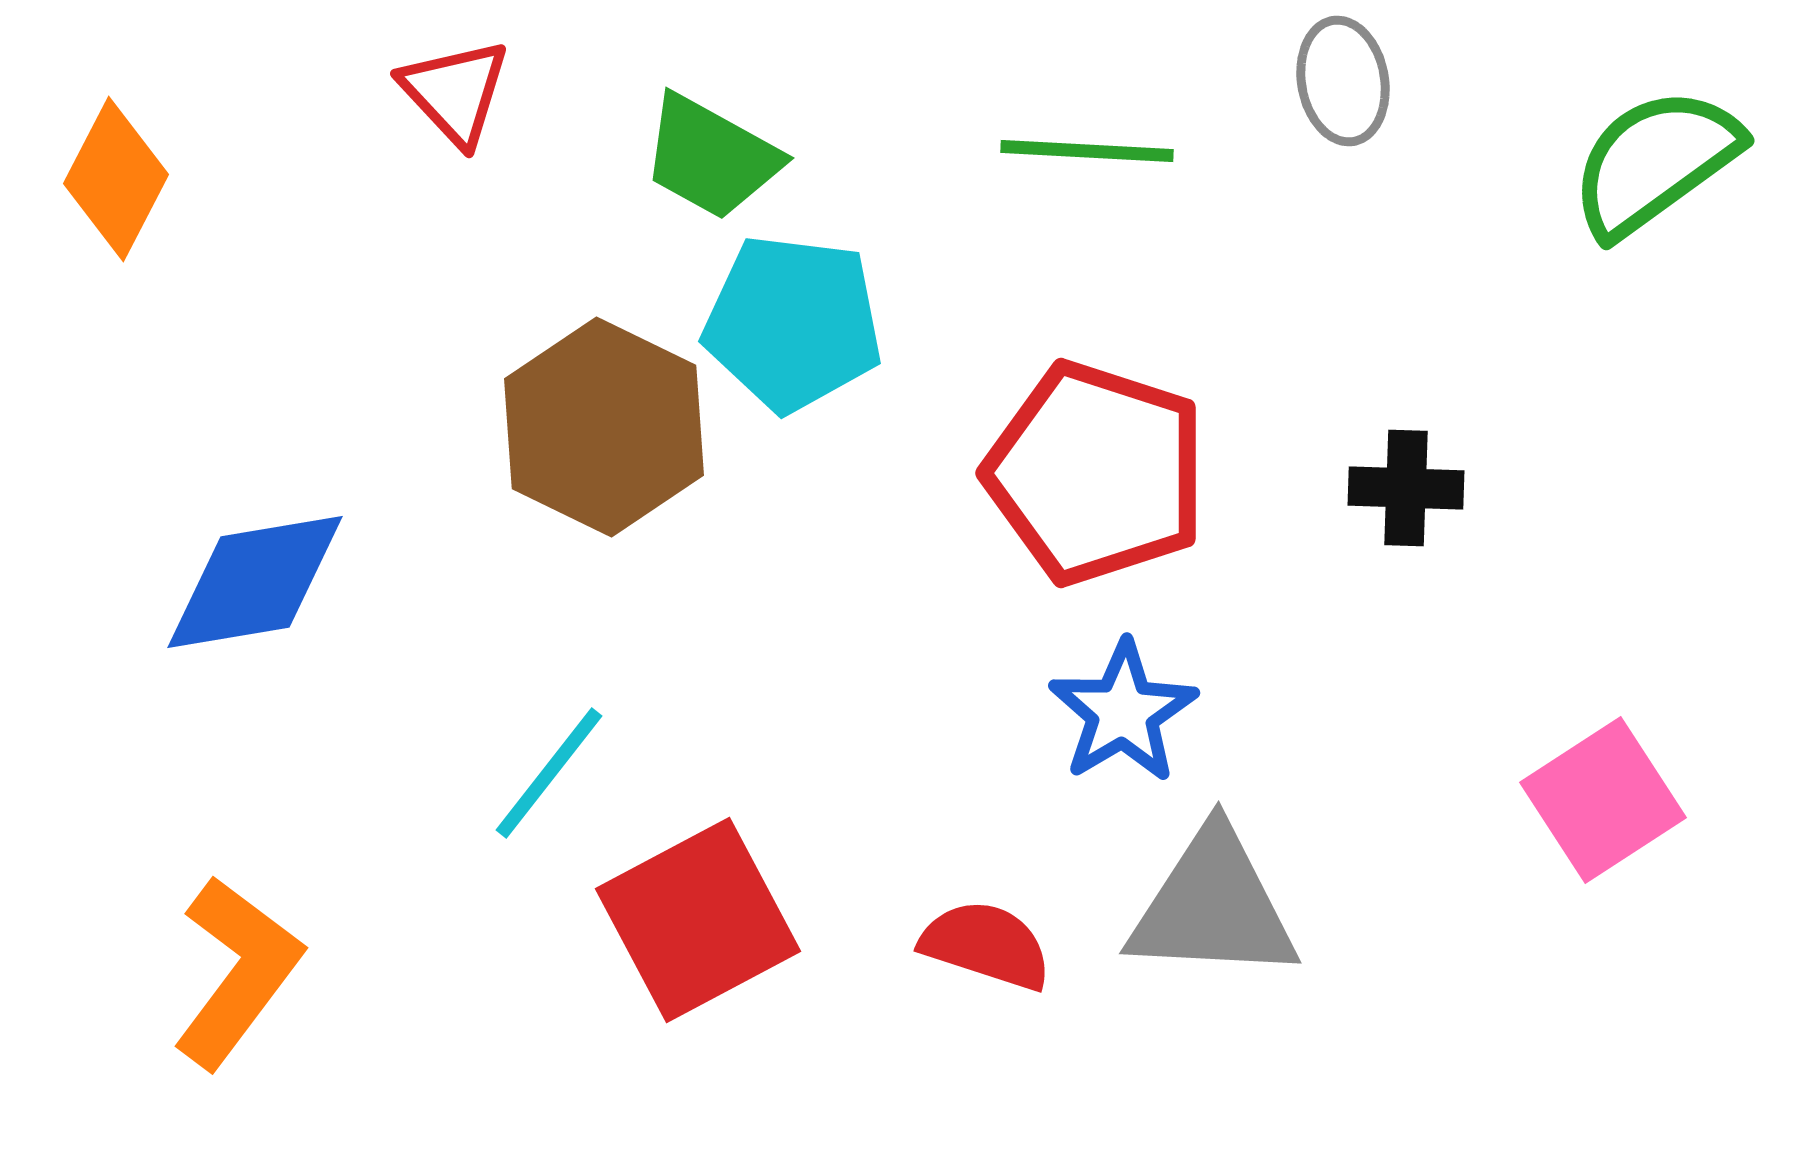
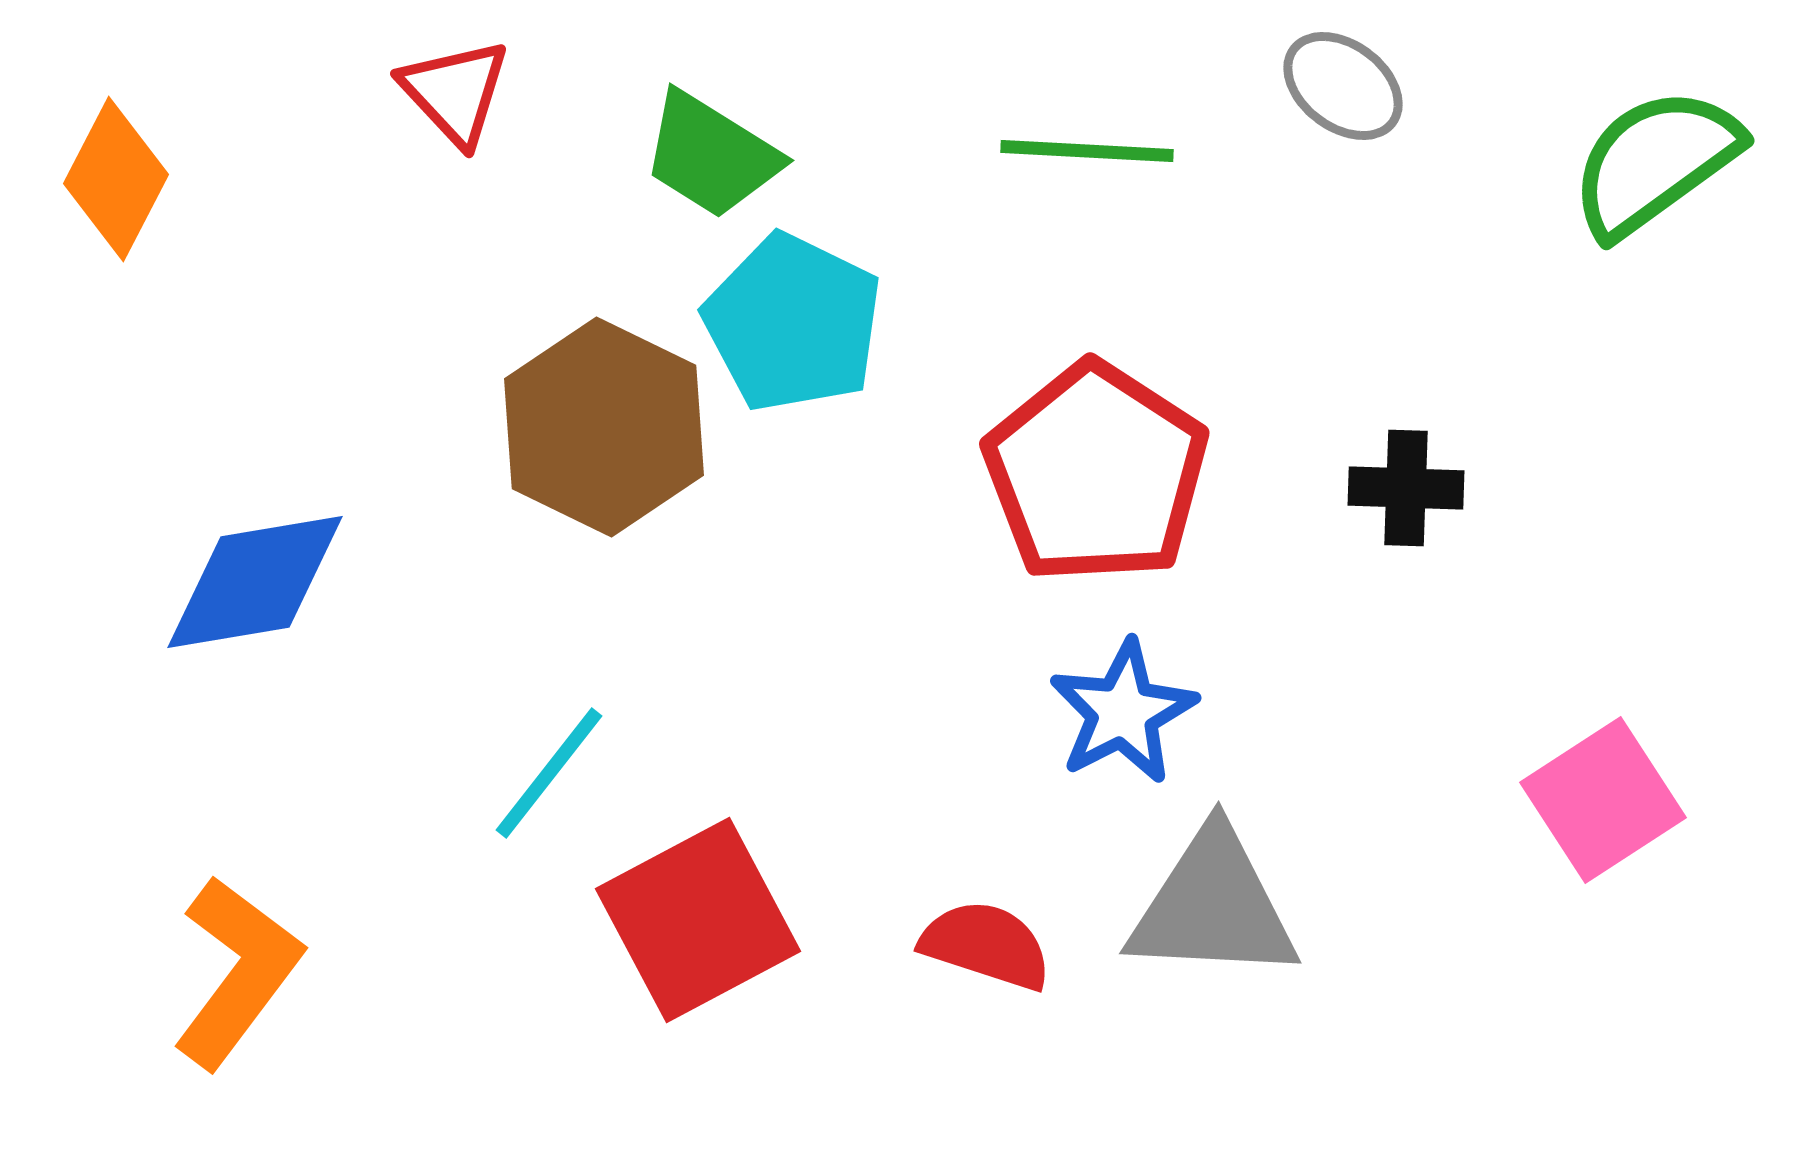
gray ellipse: moved 5 px down; rotated 43 degrees counterclockwise
green trapezoid: moved 2 px up; rotated 3 degrees clockwise
cyan pentagon: rotated 19 degrees clockwise
red pentagon: rotated 15 degrees clockwise
blue star: rotated 4 degrees clockwise
